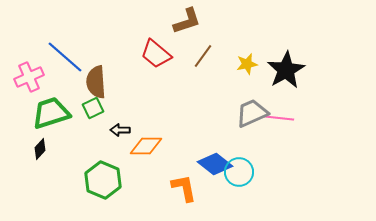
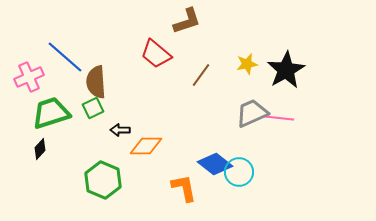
brown line: moved 2 px left, 19 px down
